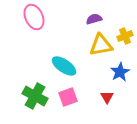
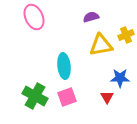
purple semicircle: moved 3 px left, 2 px up
yellow cross: moved 1 px right, 1 px up
cyan ellipse: rotated 50 degrees clockwise
blue star: moved 6 px down; rotated 30 degrees clockwise
pink square: moved 1 px left
